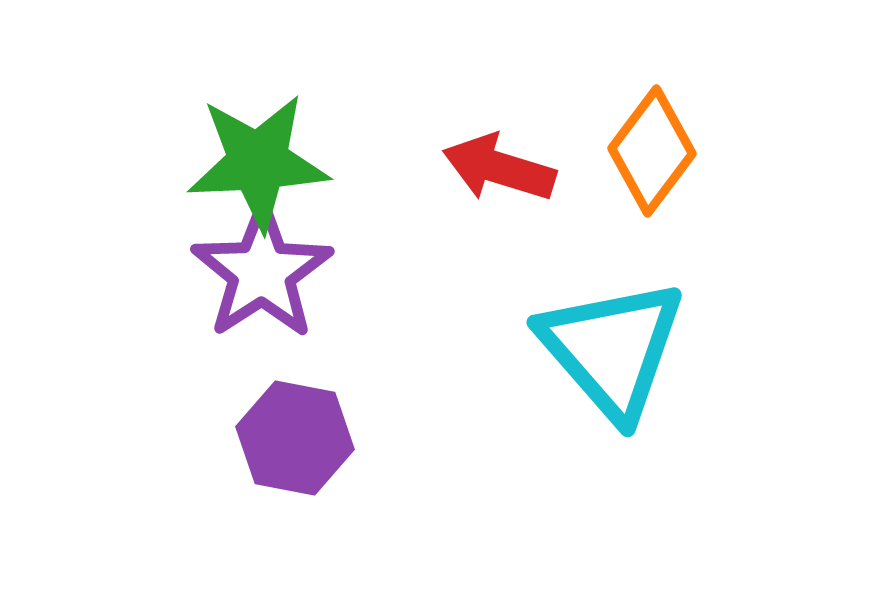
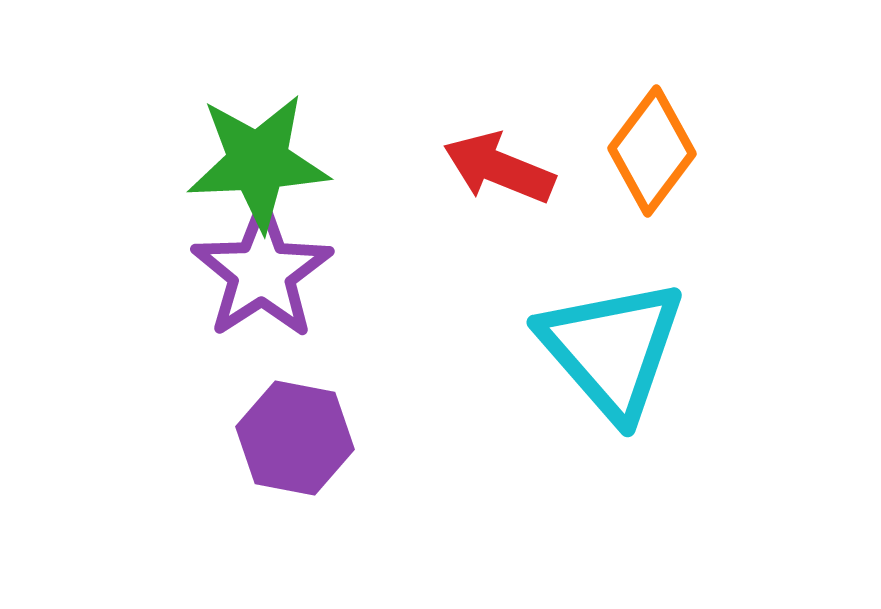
red arrow: rotated 5 degrees clockwise
